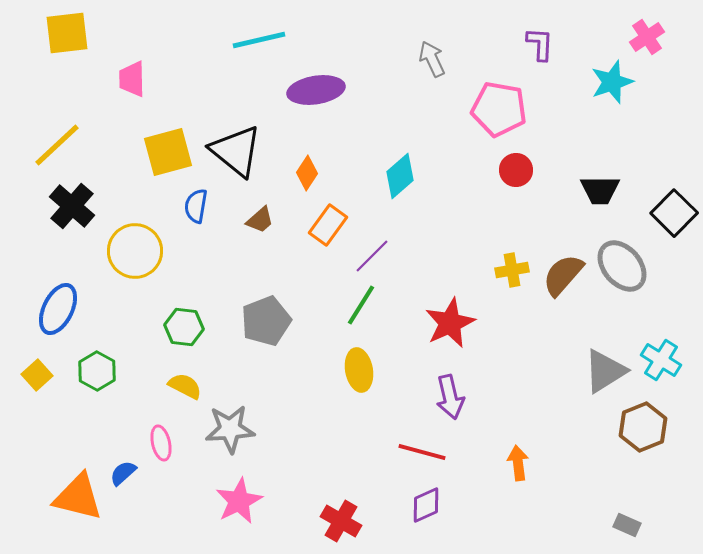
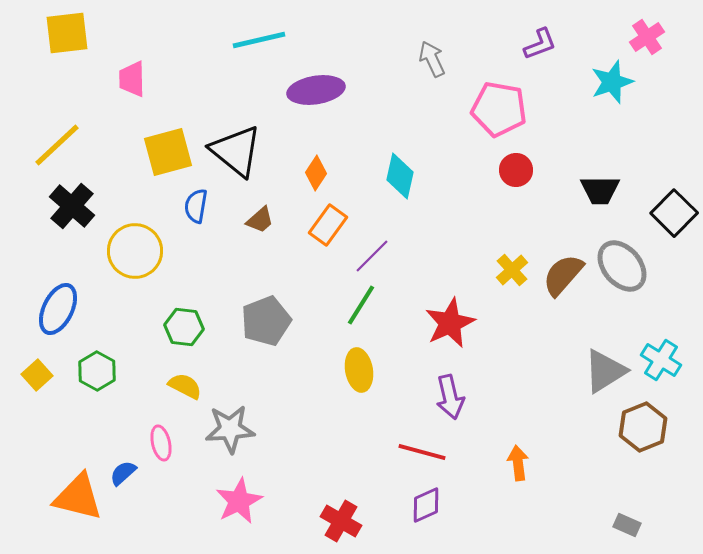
purple L-shape at (540, 44): rotated 66 degrees clockwise
orange diamond at (307, 173): moved 9 px right
cyan diamond at (400, 176): rotated 36 degrees counterclockwise
yellow cross at (512, 270): rotated 32 degrees counterclockwise
